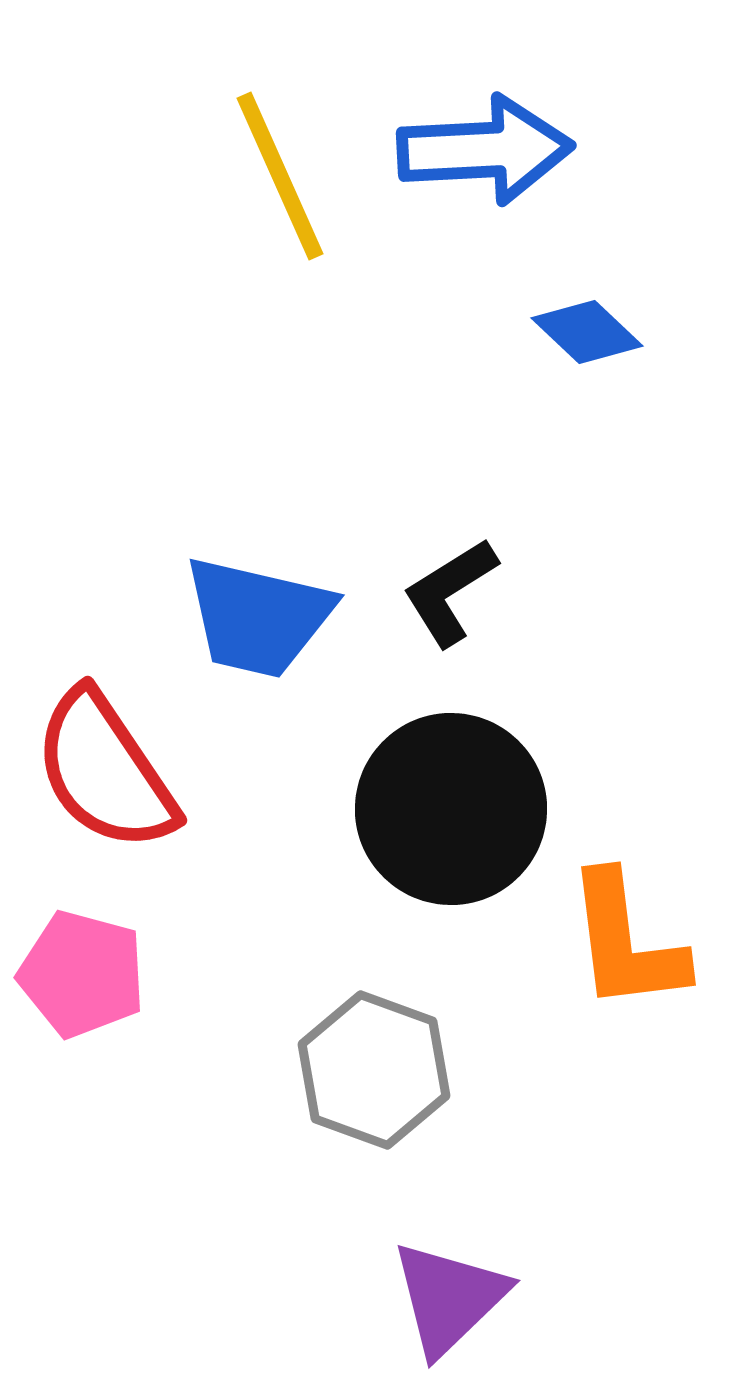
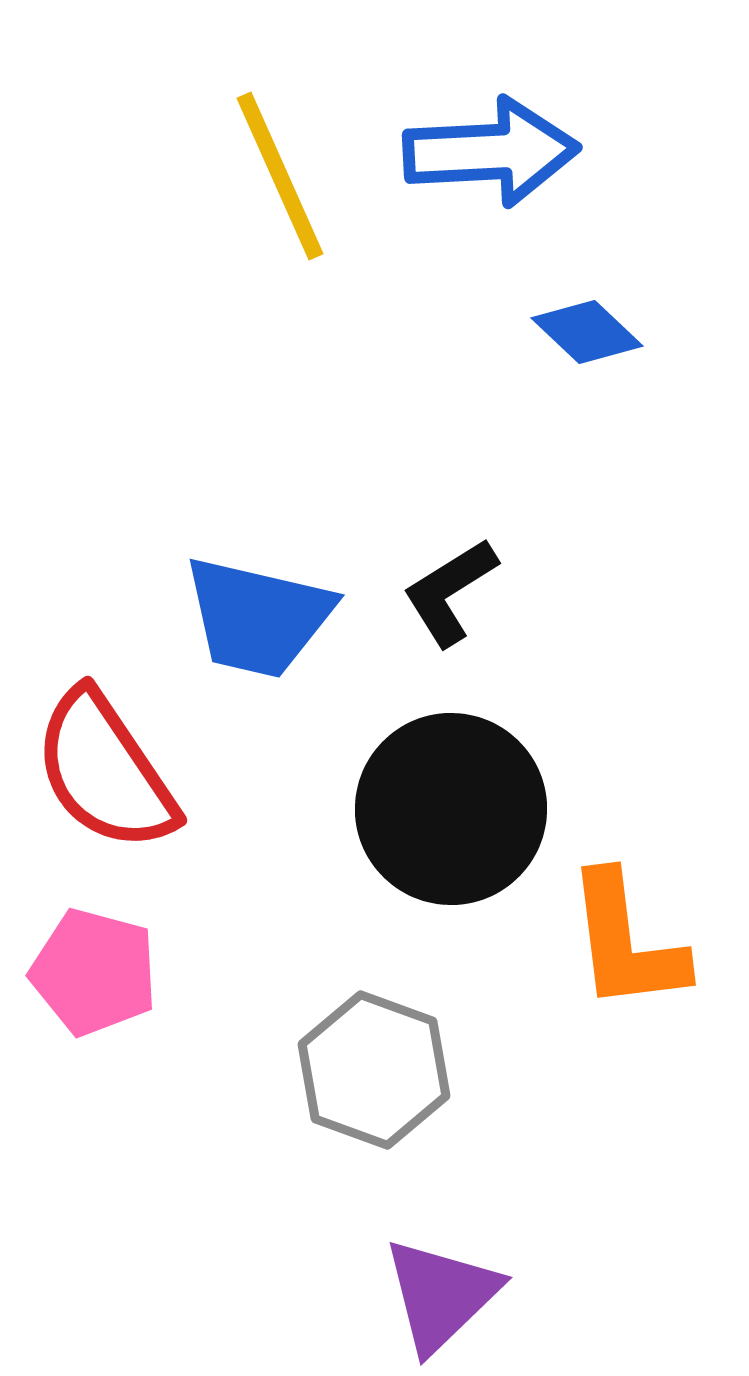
blue arrow: moved 6 px right, 2 px down
pink pentagon: moved 12 px right, 2 px up
purple triangle: moved 8 px left, 3 px up
